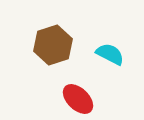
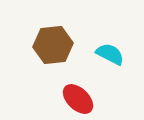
brown hexagon: rotated 12 degrees clockwise
